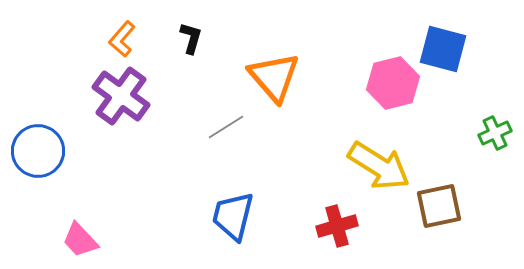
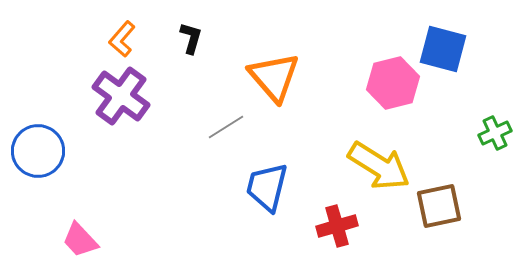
blue trapezoid: moved 34 px right, 29 px up
